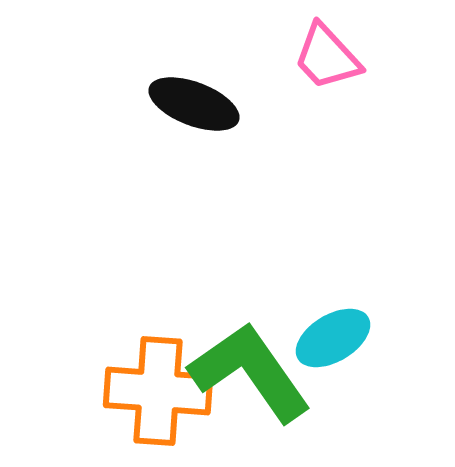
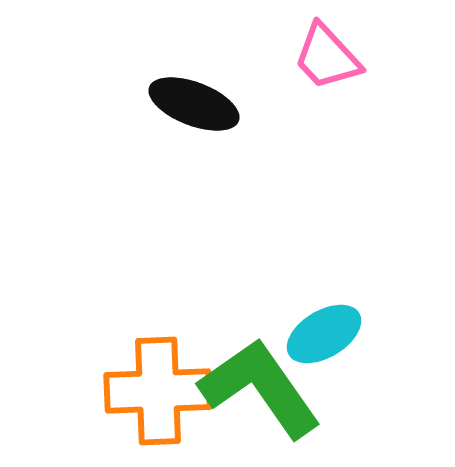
cyan ellipse: moved 9 px left, 4 px up
green L-shape: moved 10 px right, 16 px down
orange cross: rotated 6 degrees counterclockwise
